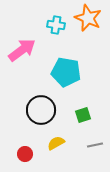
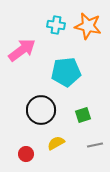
orange star: moved 8 px down; rotated 12 degrees counterclockwise
cyan pentagon: rotated 16 degrees counterclockwise
red circle: moved 1 px right
